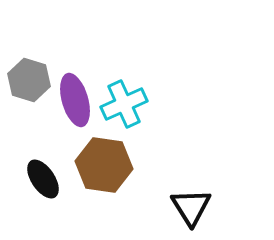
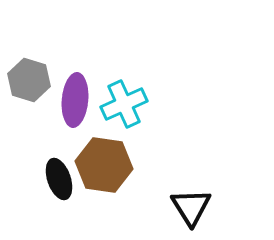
purple ellipse: rotated 21 degrees clockwise
black ellipse: moved 16 px right; rotated 15 degrees clockwise
